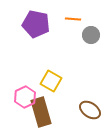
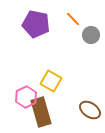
orange line: rotated 42 degrees clockwise
pink hexagon: moved 1 px right
